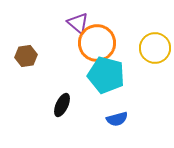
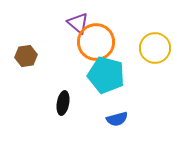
orange circle: moved 1 px left, 1 px up
black ellipse: moved 1 px right, 2 px up; rotated 15 degrees counterclockwise
